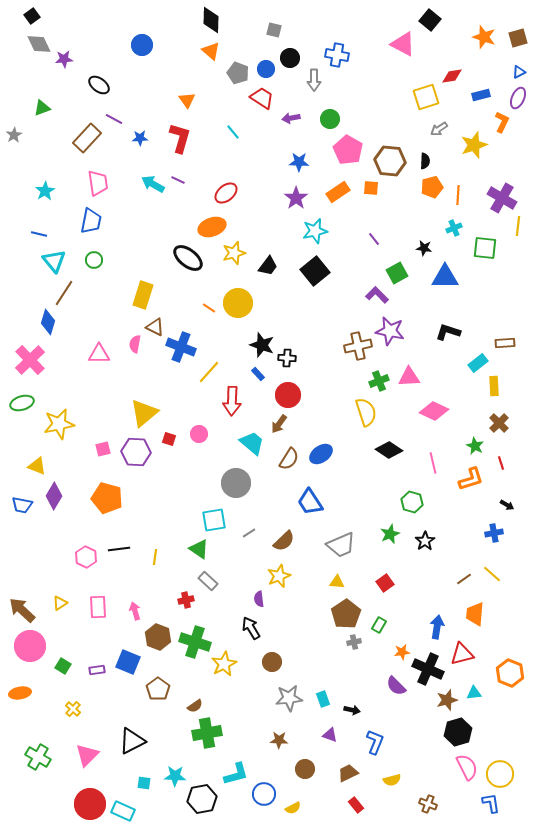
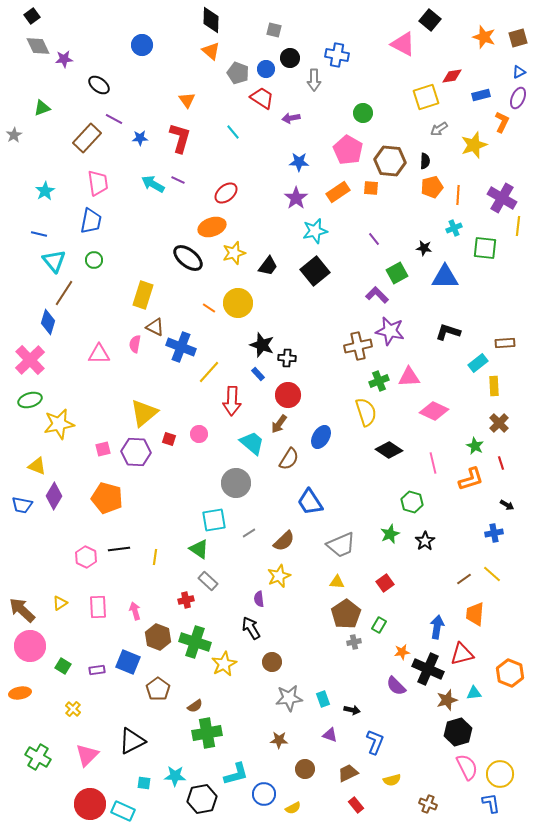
gray diamond at (39, 44): moved 1 px left, 2 px down
green circle at (330, 119): moved 33 px right, 6 px up
green ellipse at (22, 403): moved 8 px right, 3 px up
blue ellipse at (321, 454): moved 17 px up; rotated 25 degrees counterclockwise
